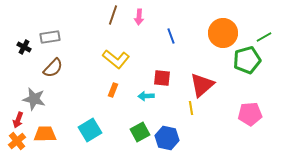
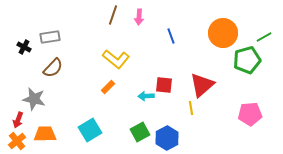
red square: moved 2 px right, 7 px down
orange rectangle: moved 5 px left, 3 px up; rotated 24 degrees clockwise
blue hexagon: rotated 20 degrees clockwise
